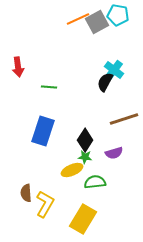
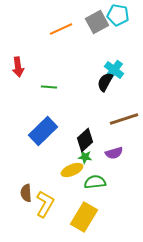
orange line: moved 17 px left, 10 px down
blue rectangle: rotated 28 degrees clockwise
black diamond: rotated 15 degrees clockwise
yellow rectangle: moved 1 px right, 2 px up
